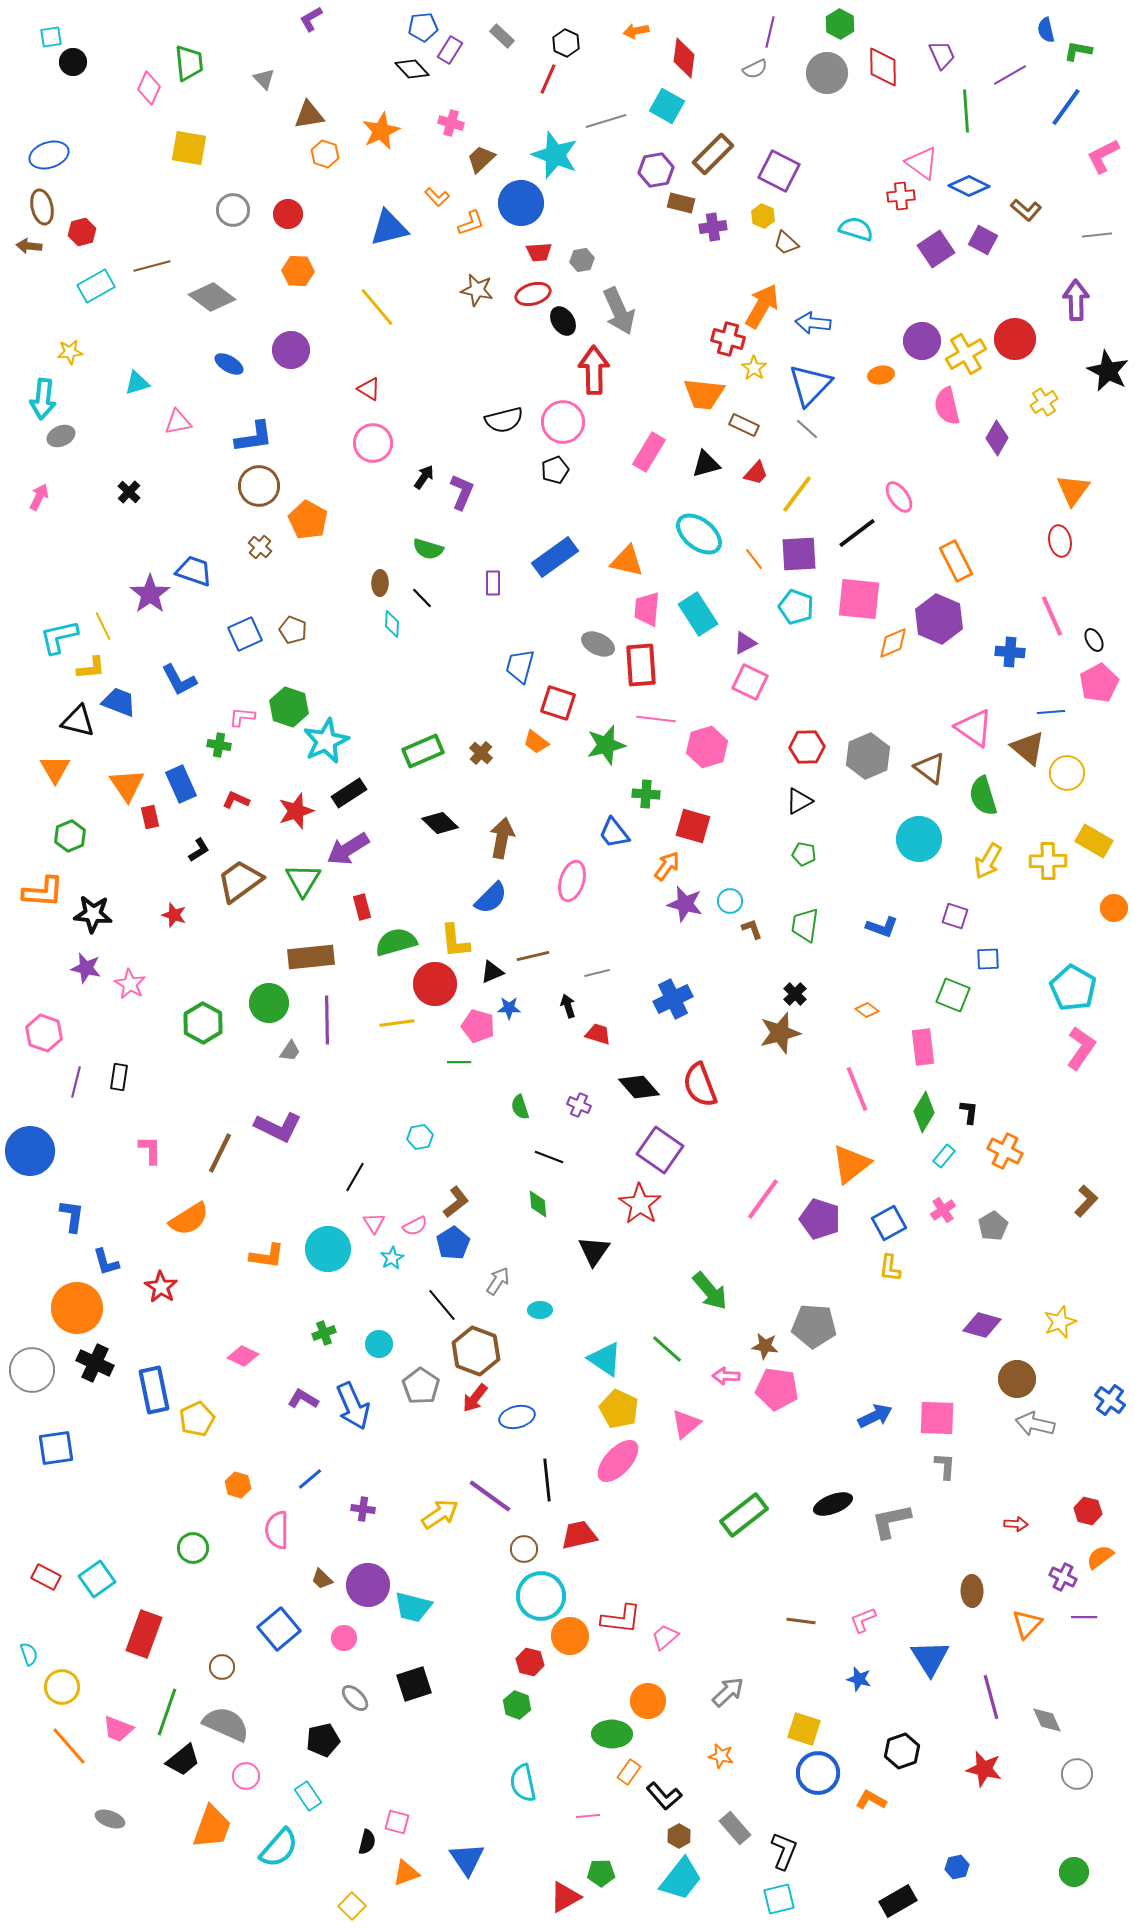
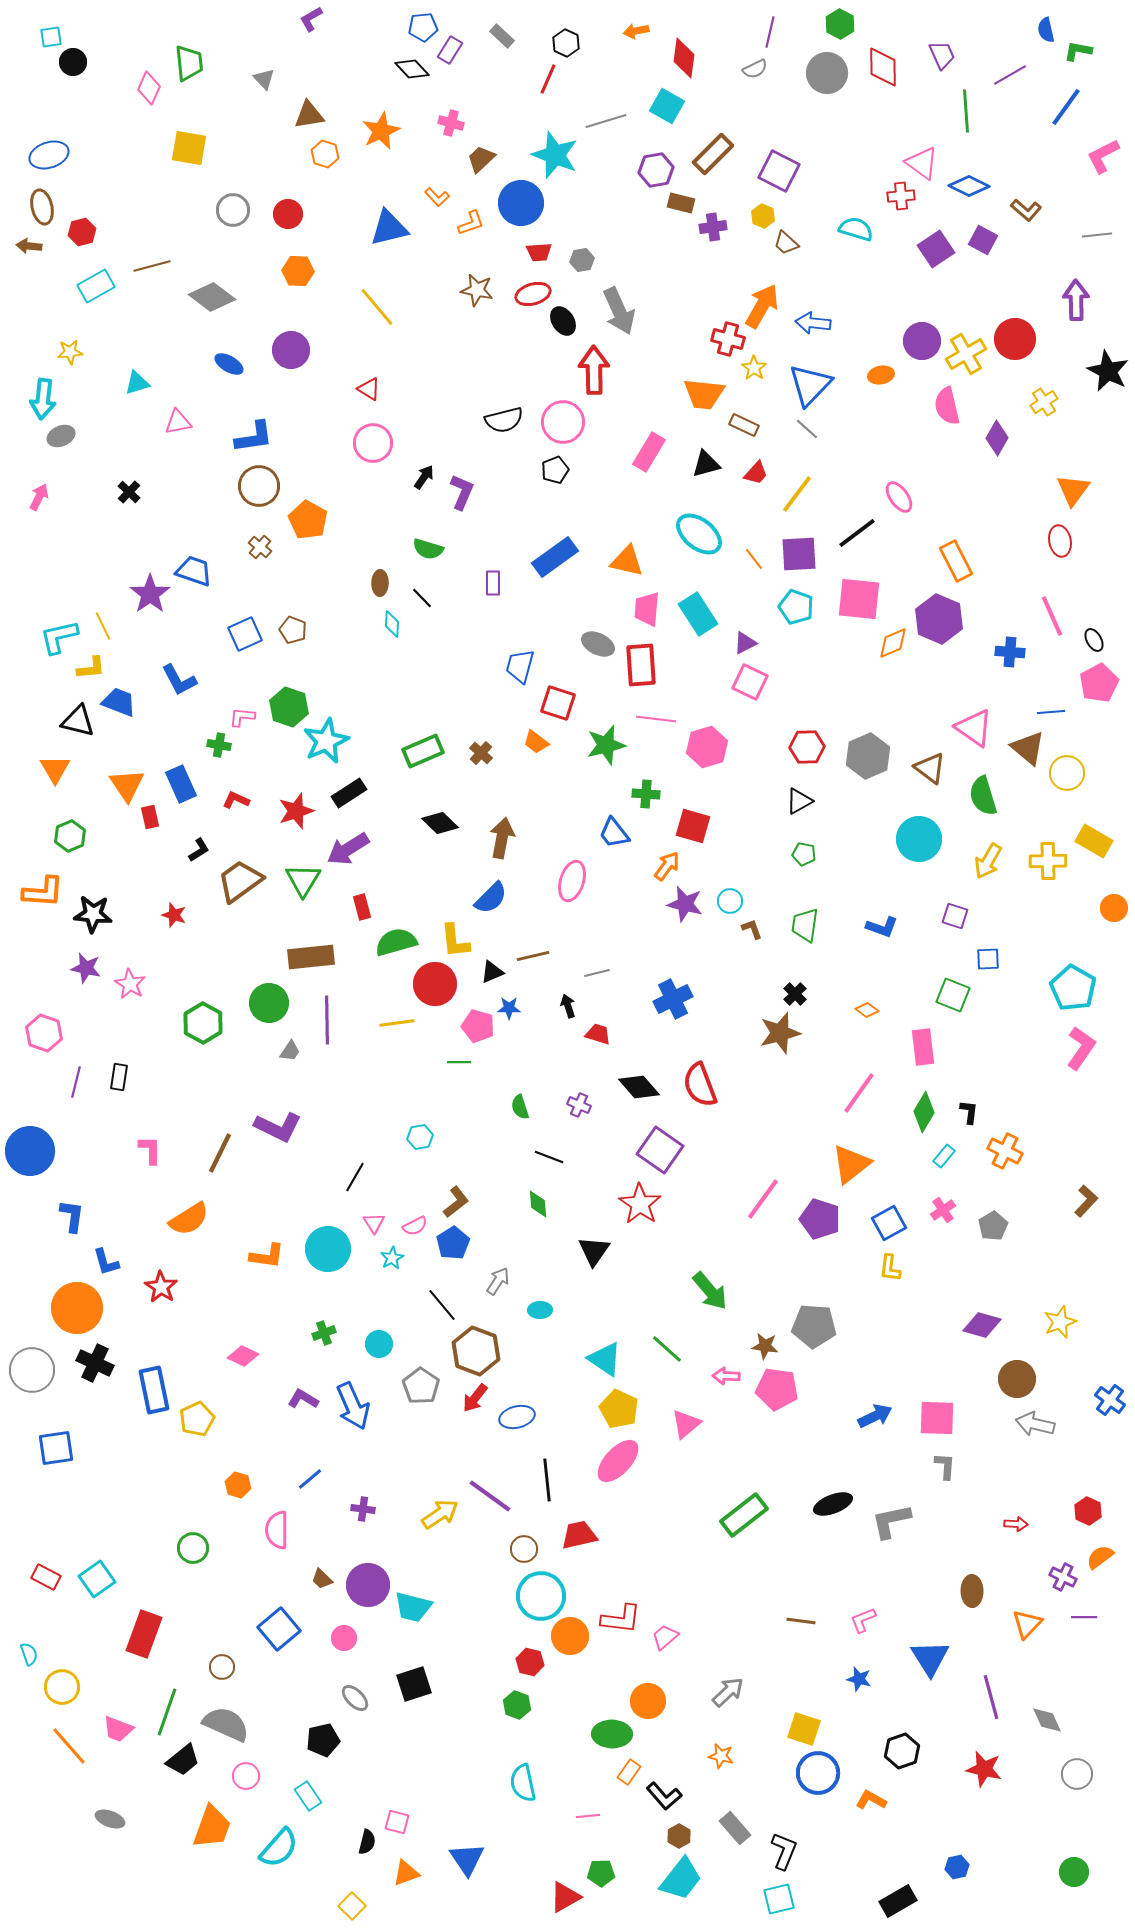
pink line at (857, 1089): moved 2 px right, 4 px down; rotated 57 degrees clockwise
red hexagon at (1088, 1511): rotated 12 degrees clockwise
